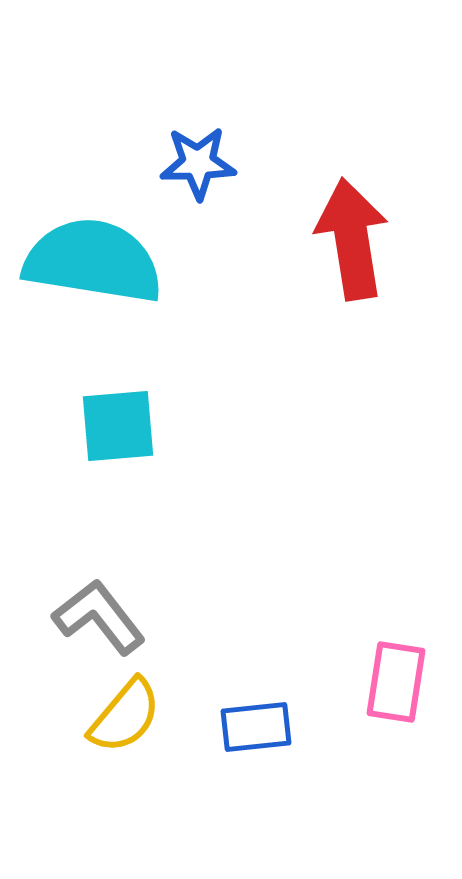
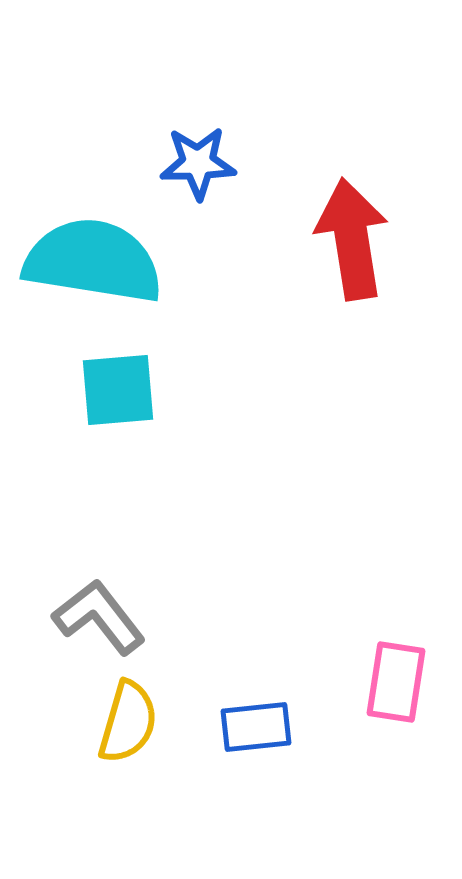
cyan square: moved 36 px up
yellow semicircle: moved 3 px right, 6 px down; rotated 24 degrees counterclockwise
